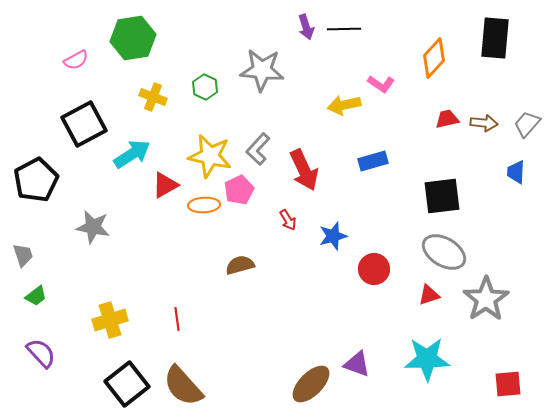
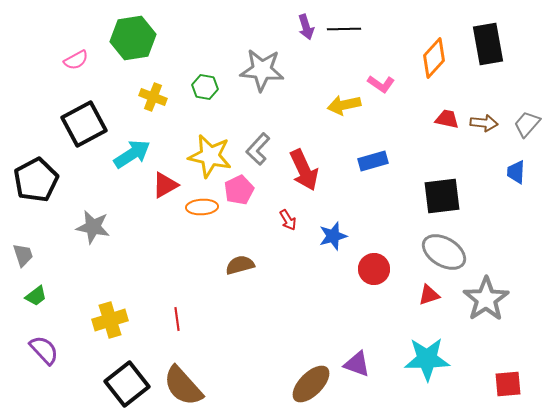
black rectangle at (495, 38): moved 7 px left, 6 px down; rotated 15 degrees counterclockwise
green hexagon at (205, 87): rotated 15 degrees counterclockwise
red trapezoid at (447, 119): rotated 25 degrees clockwise
orange ellipse at (204, 205): moved 2 px left, 2 px down
purple semicircle at (41, 353): moved 3 px right, 3 px up
